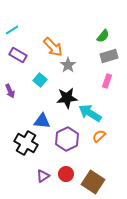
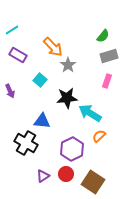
purple hexagon: moved 5 px right, 10 px down
